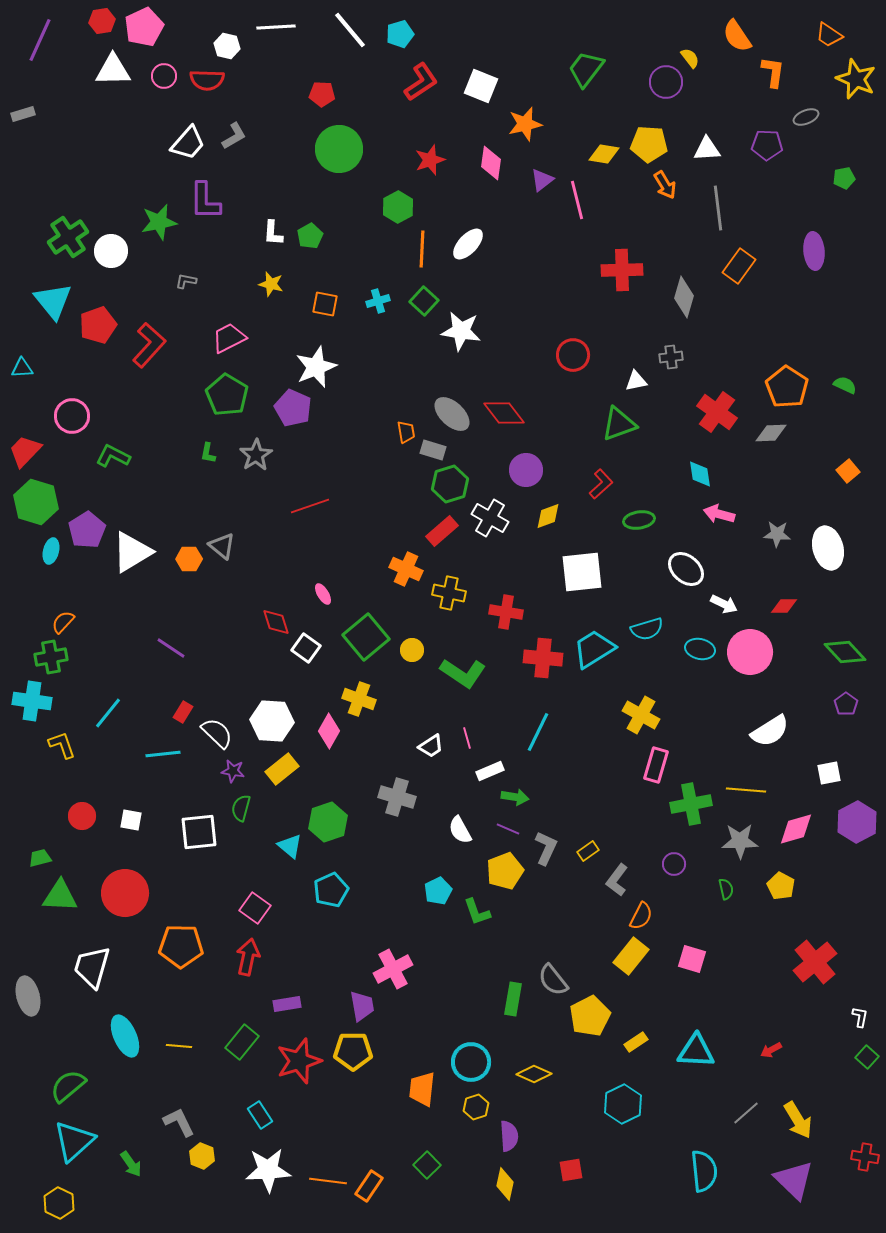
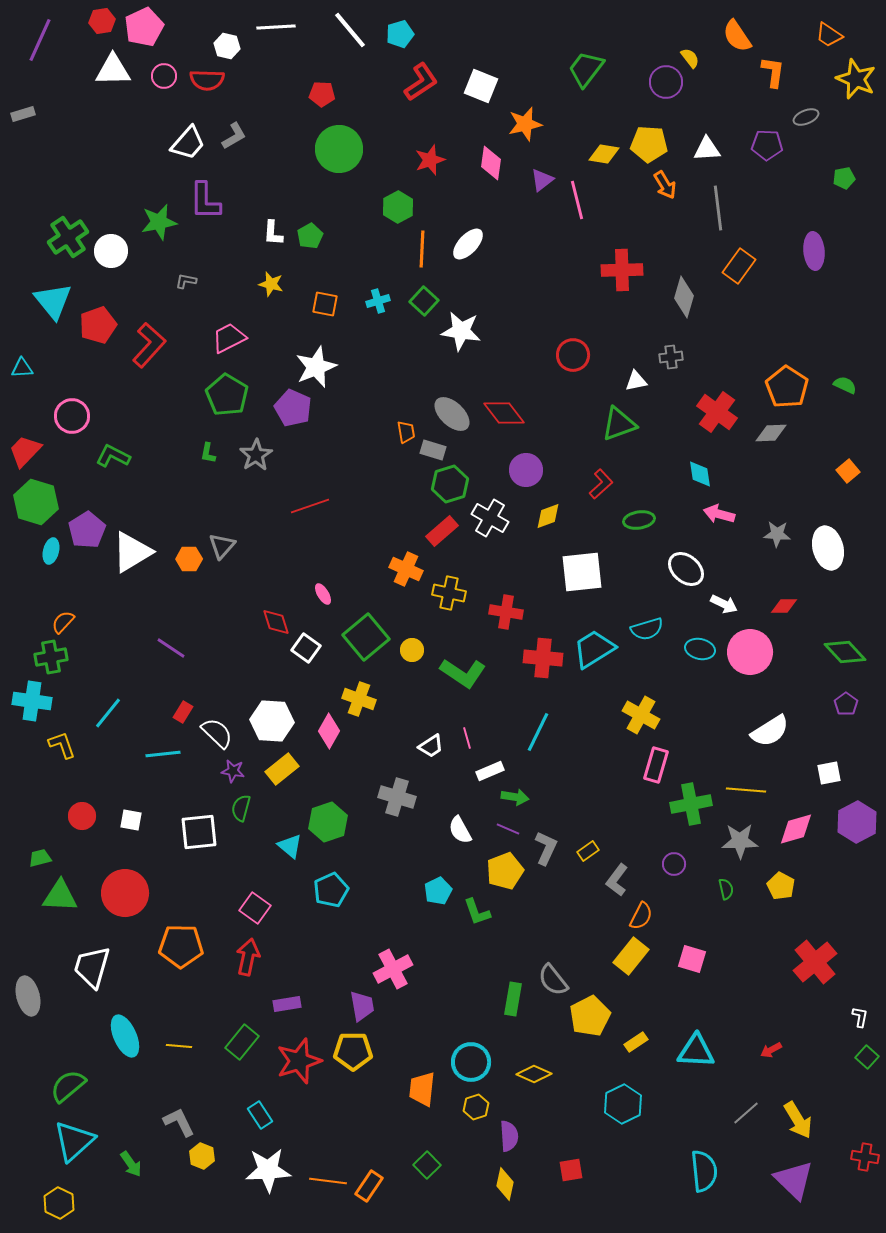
gray triangle at (222, 546): rotated 32 degrees clockwise
